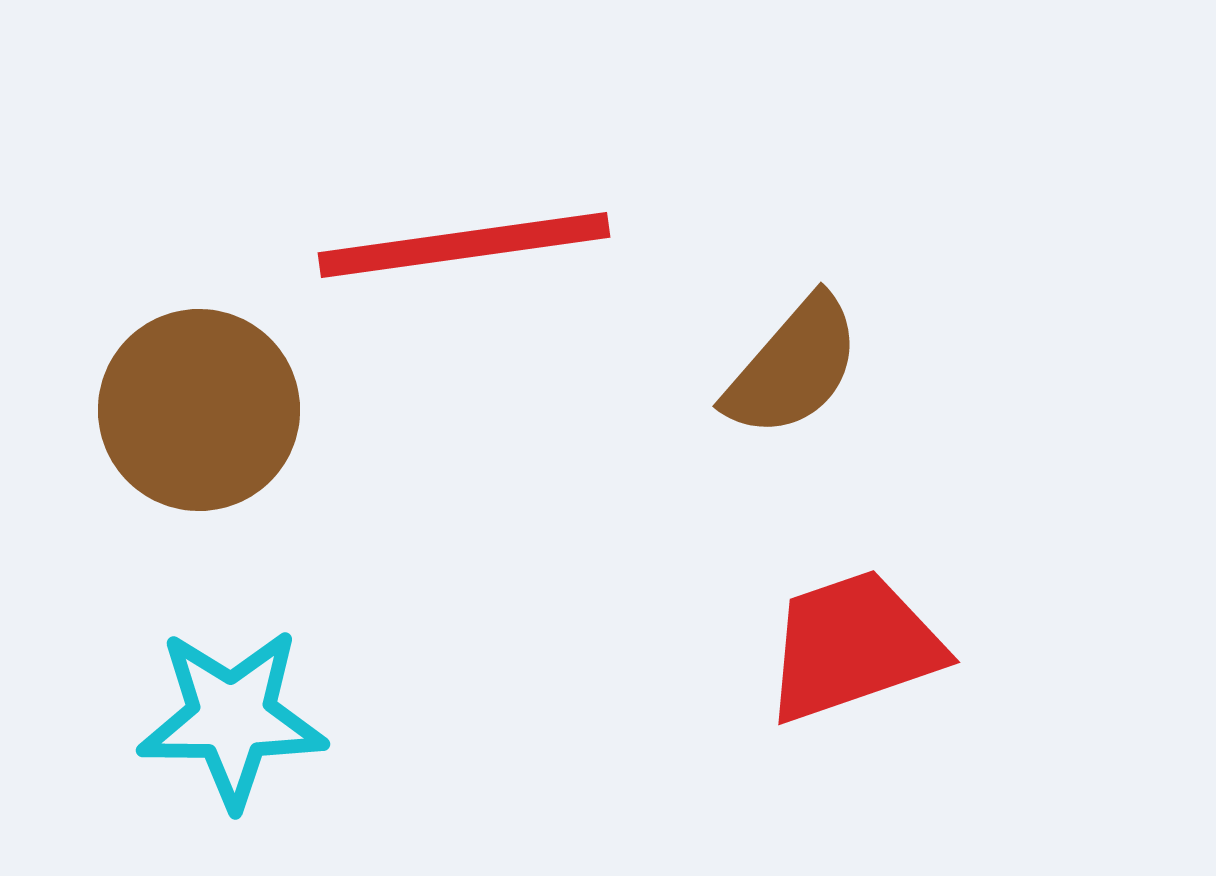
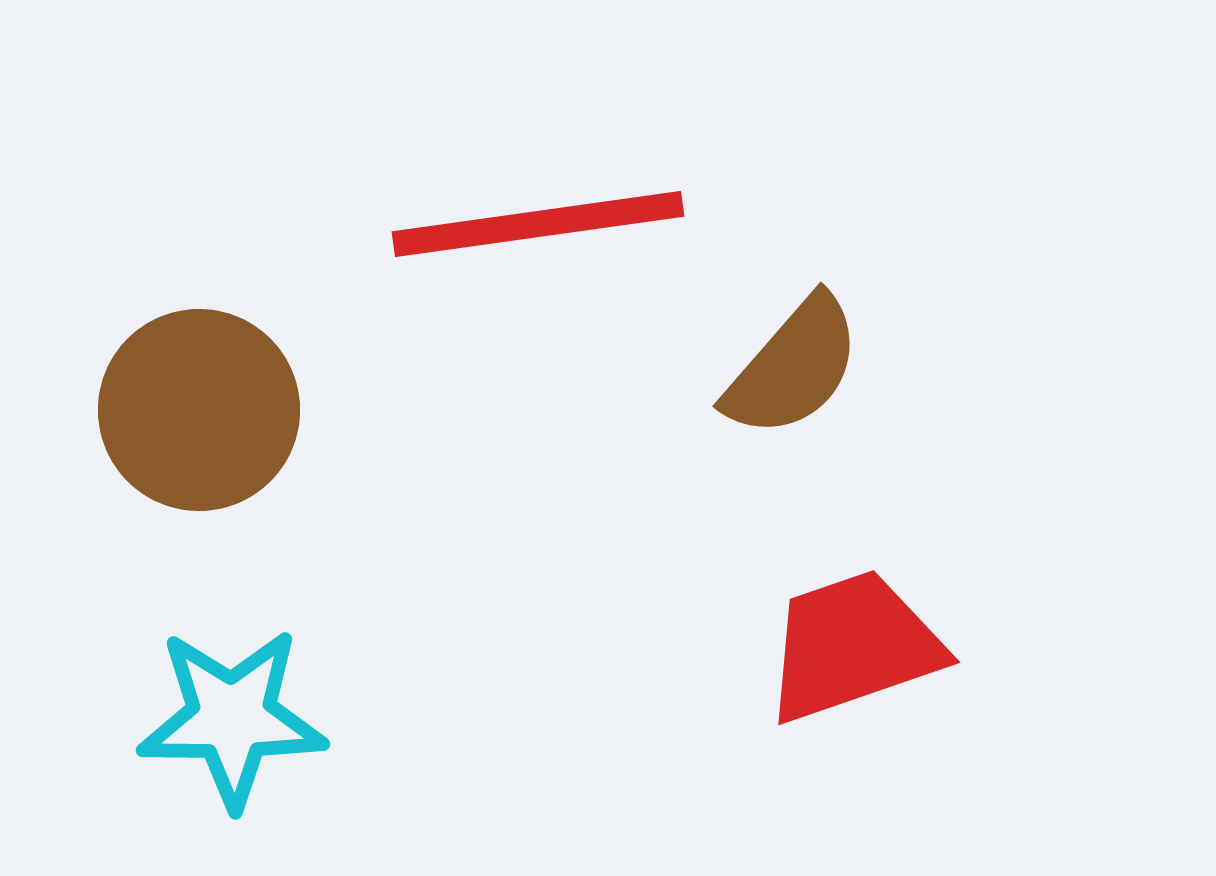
red line: moved 74 px right, 21 px up
